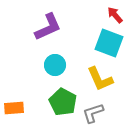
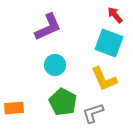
yellow L-shape: moved 4 px right
